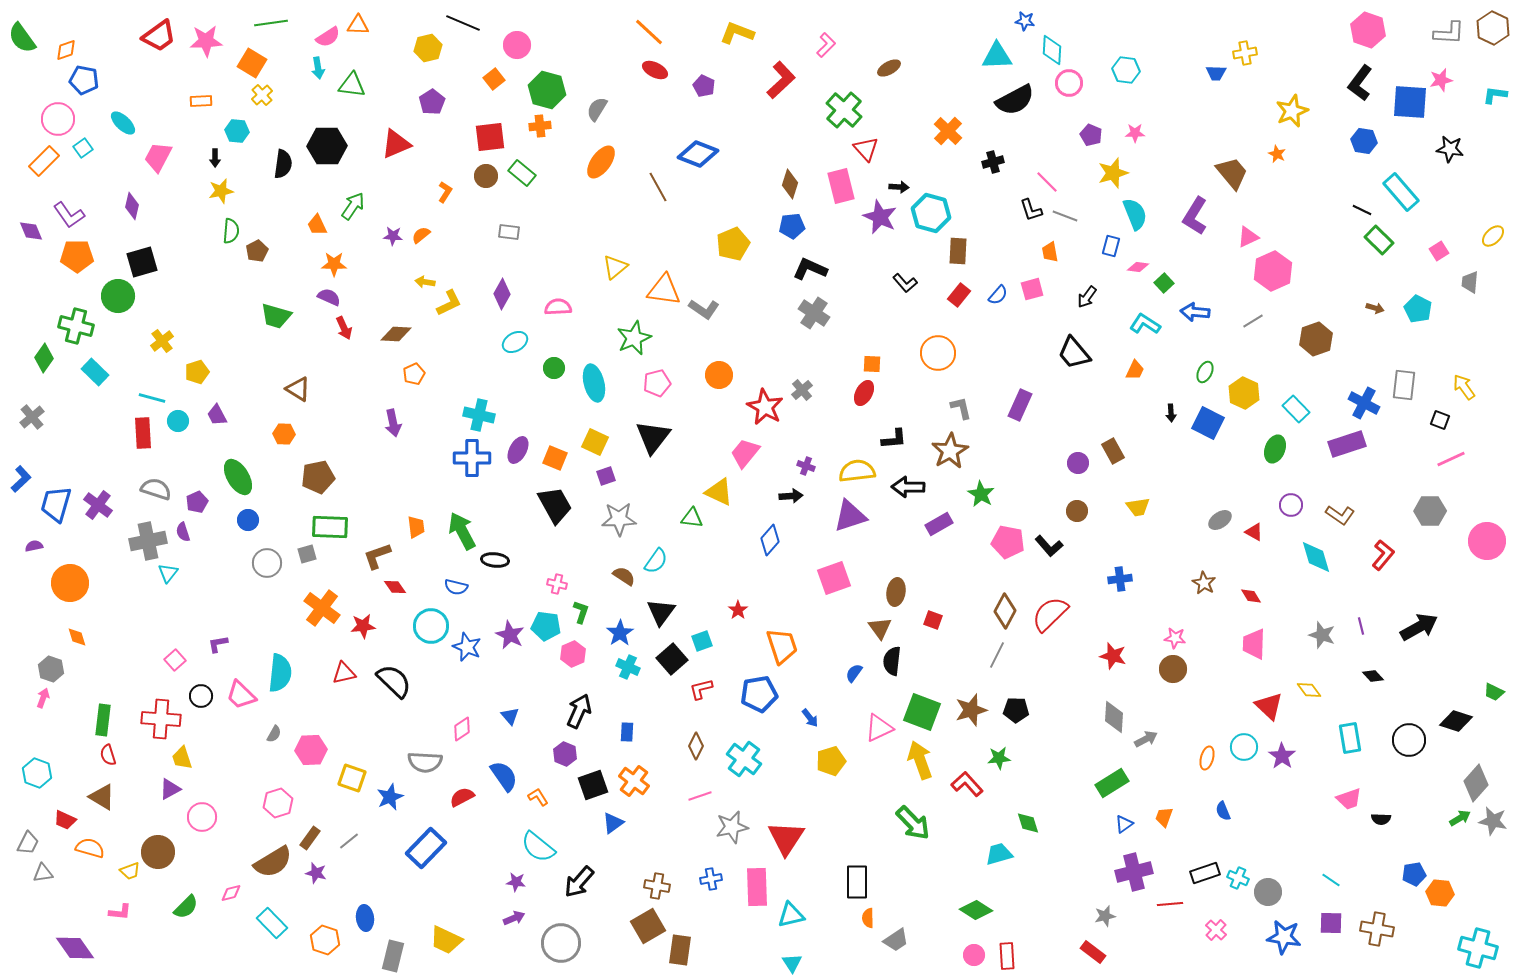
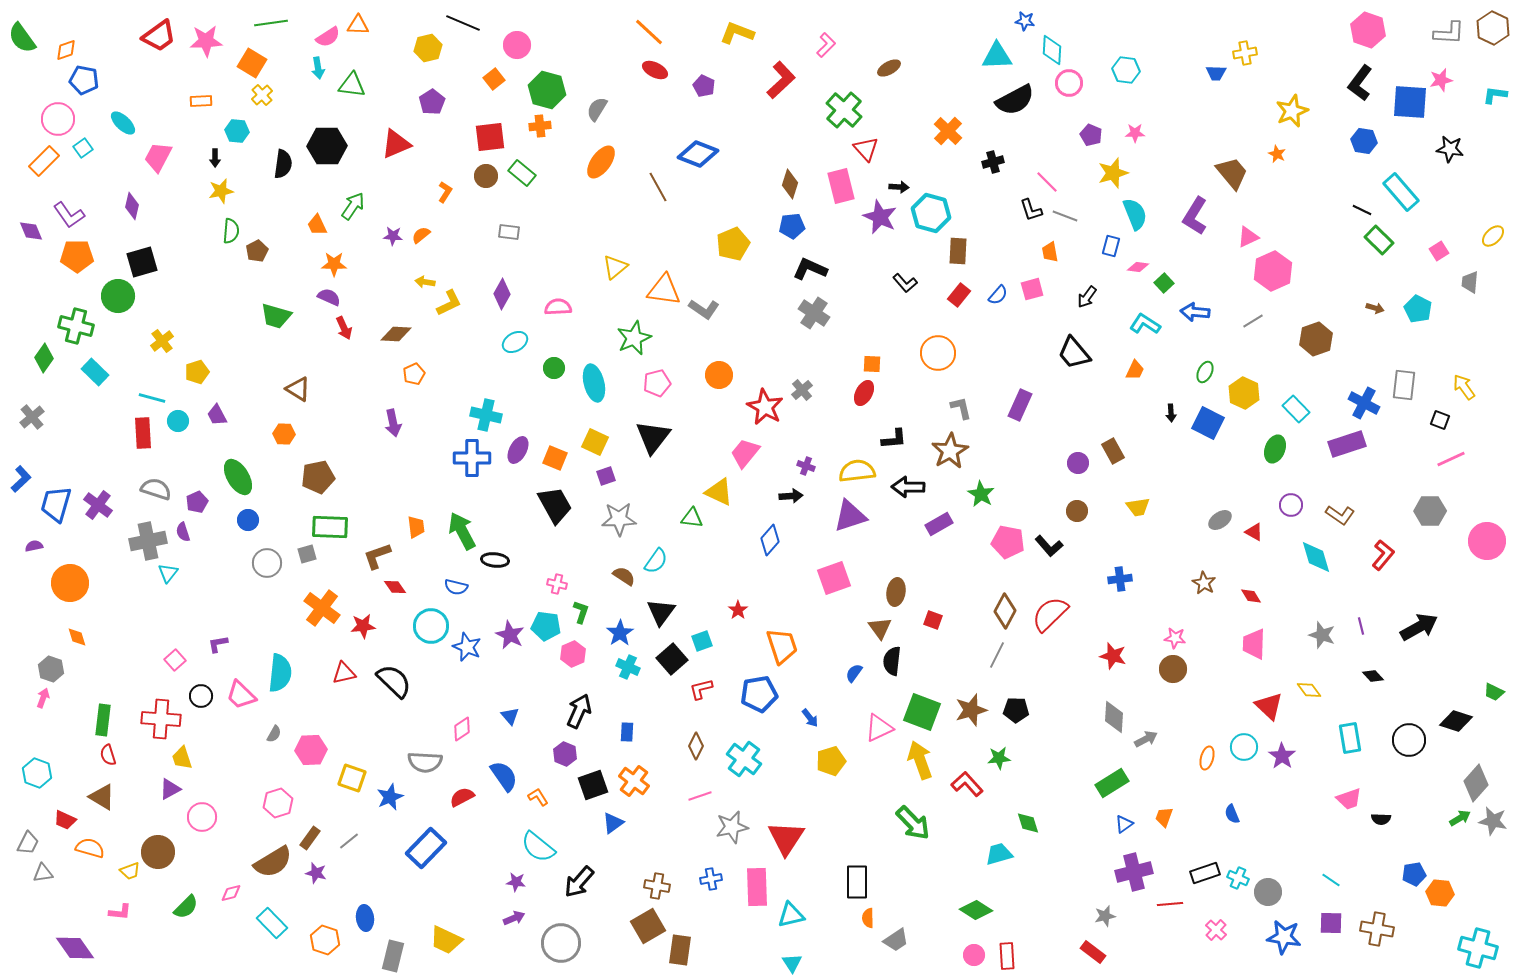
cyan cross at (479, 415): moved 7 px right
blue semicircle at (1223, 811): moved 9 px right, 3 px down
